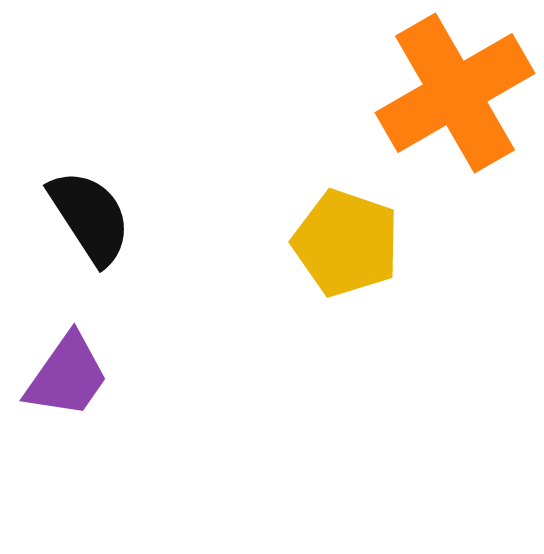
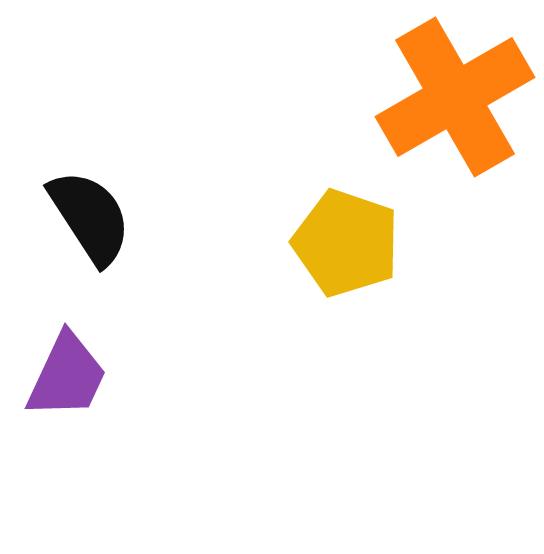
orange cross: moved 4 px down
purple trapezoid: rotated 10 degrees counterclockwise
